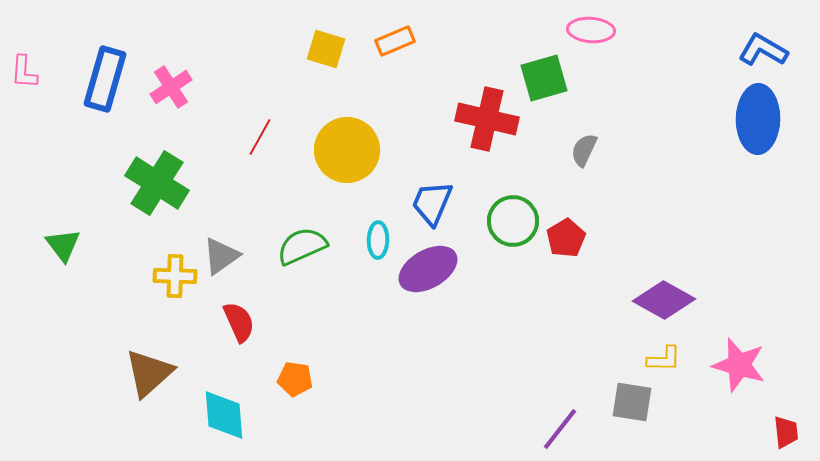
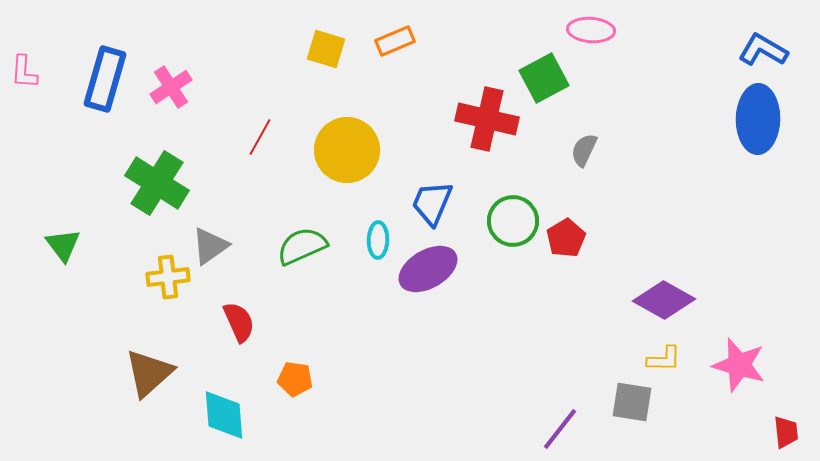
green square: rotated 12 degrees counterclockwise
gray triangle: moved 11 px left, 10 px up
yellow cross: moved 7 px left, 1 px down; rotated 9 degrees counterclockwise
